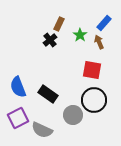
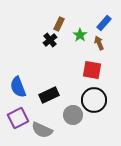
brown arrow: moved 1 px down
black rectangle: moved 1 px right, 1 px down; rotated 60 degrees counterclockwise
